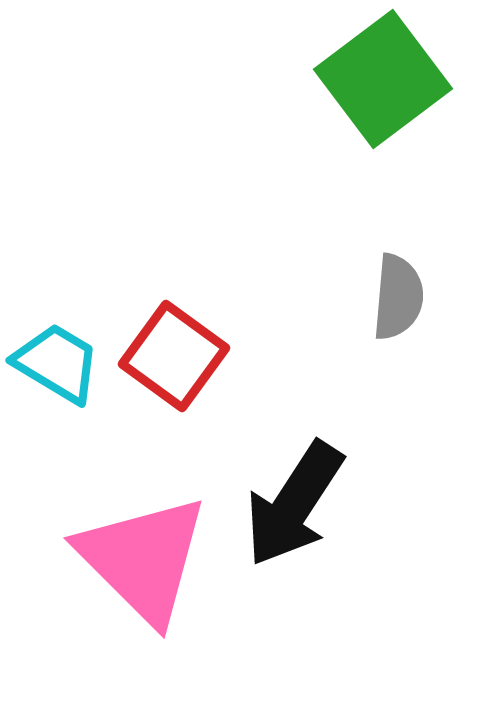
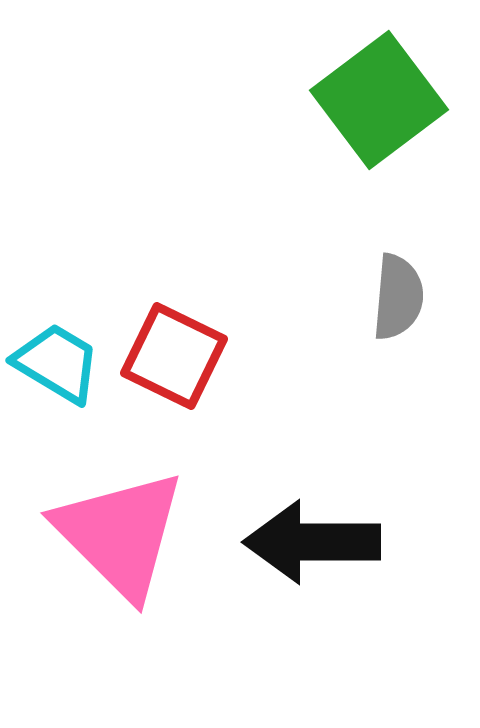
green square: moved 4 px left, 21 px down
red square: rotated 10 degrees counterclockwise
black arrow: moved 18 px right, 38 px down; rotated 57 degrees clockwise
pink triangle: moved 23 px left, 25 px up
